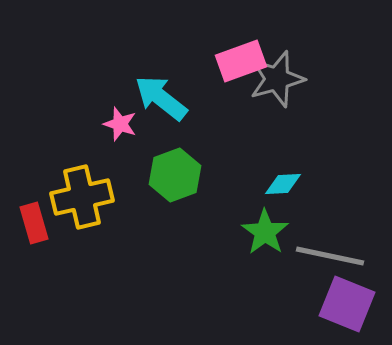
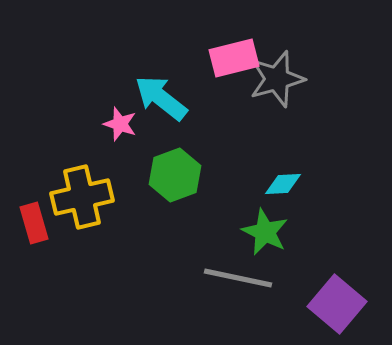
pink rectangle: moved 7 px left, 3 px up; rotated 6 degrees clockwise
green star: rotated 9 degrees counterclockwise
gray line: moved 92 px left, 22 px down
purple square: moved 10 px left; rotated 18 degrees clockwise
